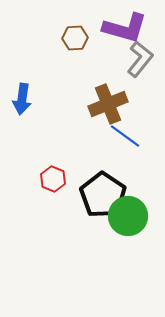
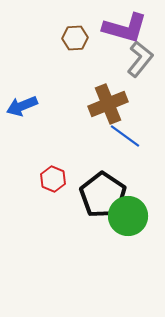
blue arrow: moved 7 px down; rotated 60 degrees clockwise
